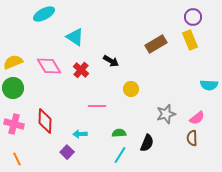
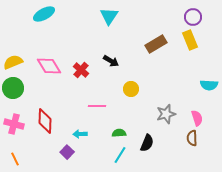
cyan triangle: moved 34 px right, 21 px up; rotated 30 degrees clockwise
pink semicircle: rotated 70 degrees counterclockwise
orange line: moved 2 px left
